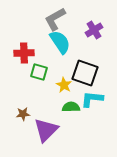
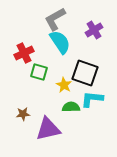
red cross: rotated 24 degrees counterclockwise
purple triangle: moved 2 px right, 1 px up; rotated 32 degrees clockwise
